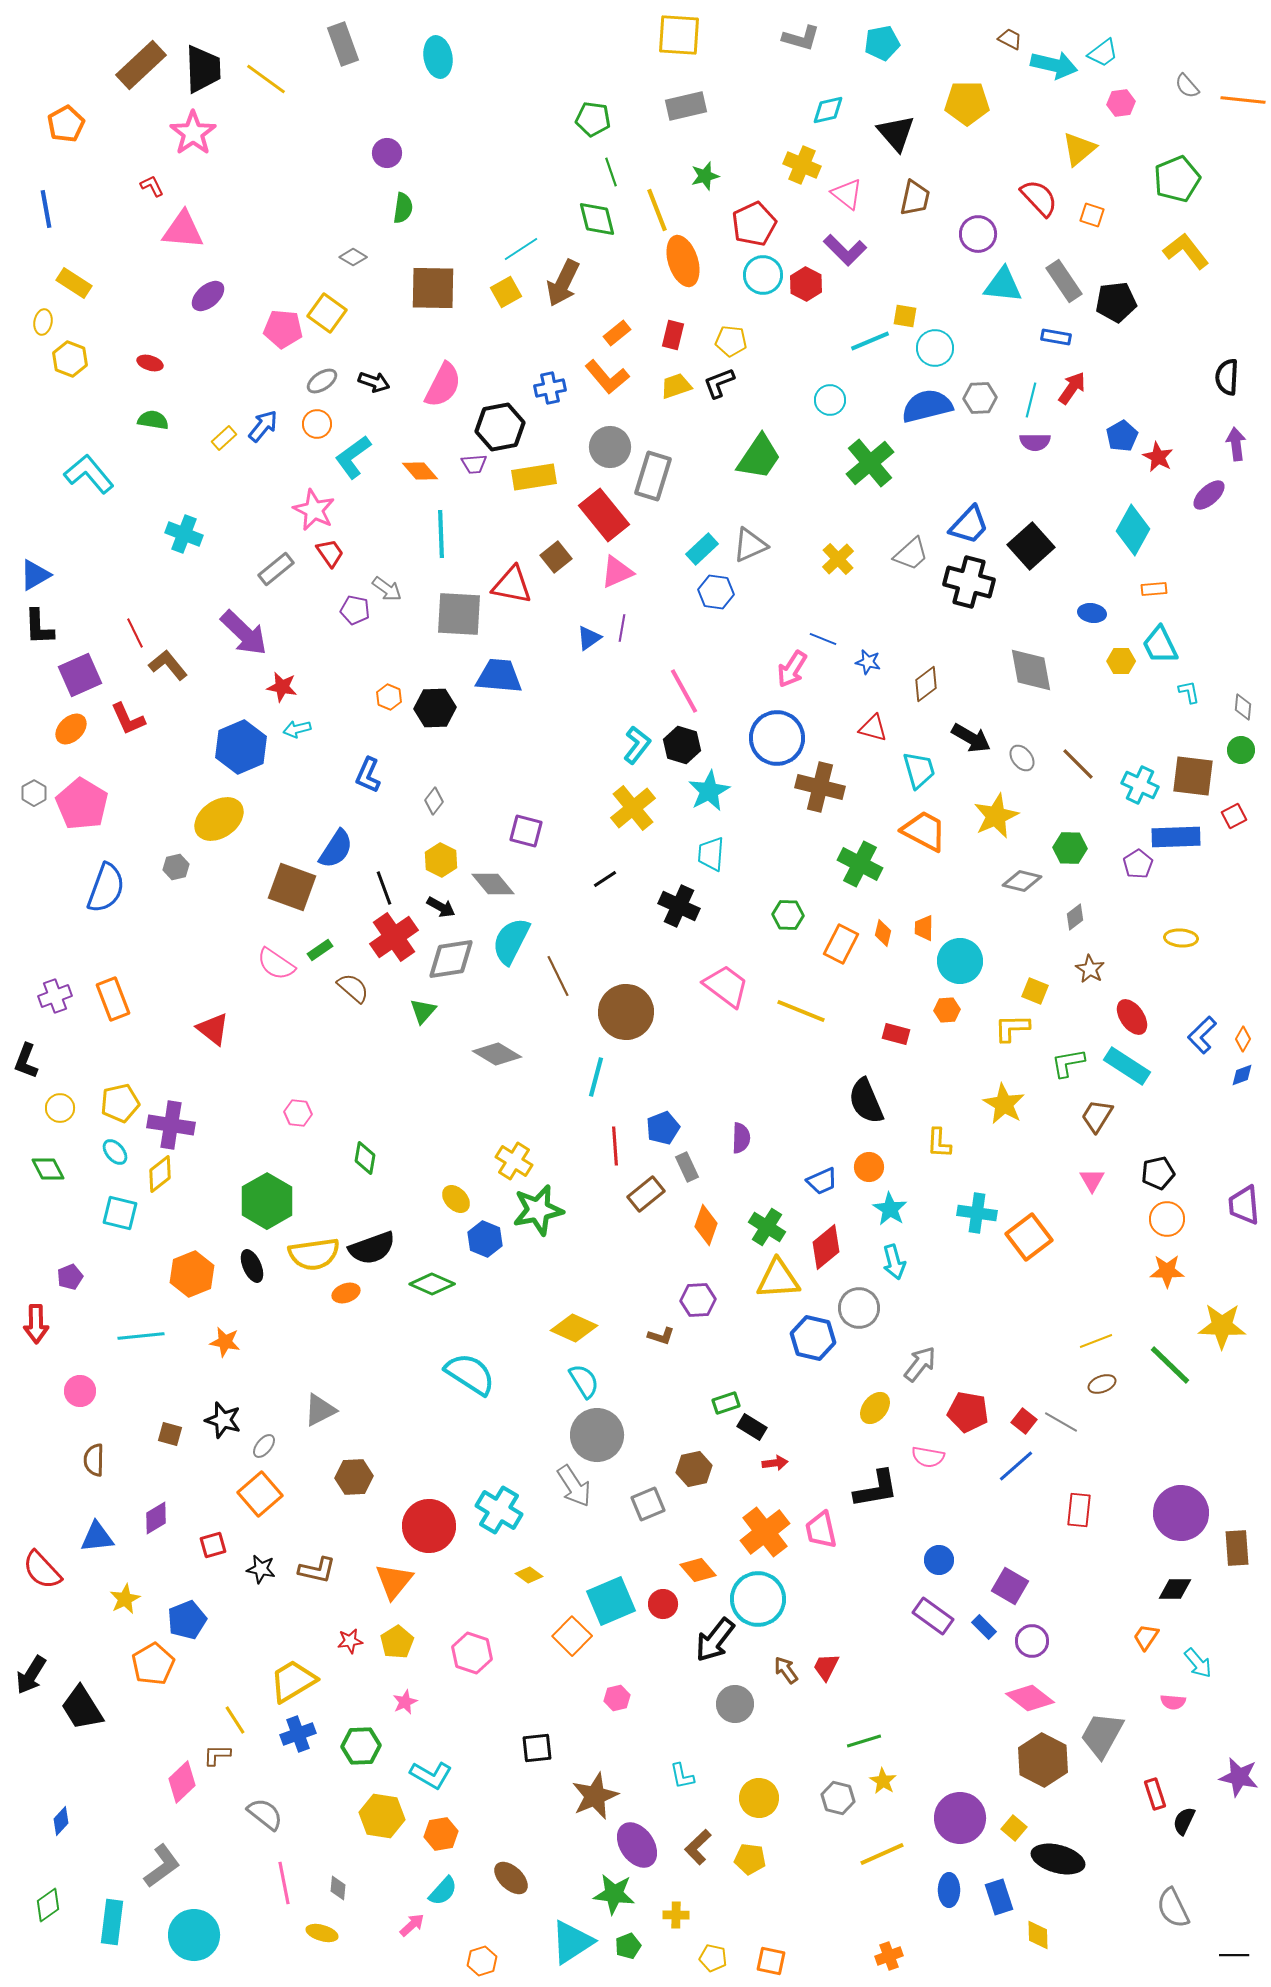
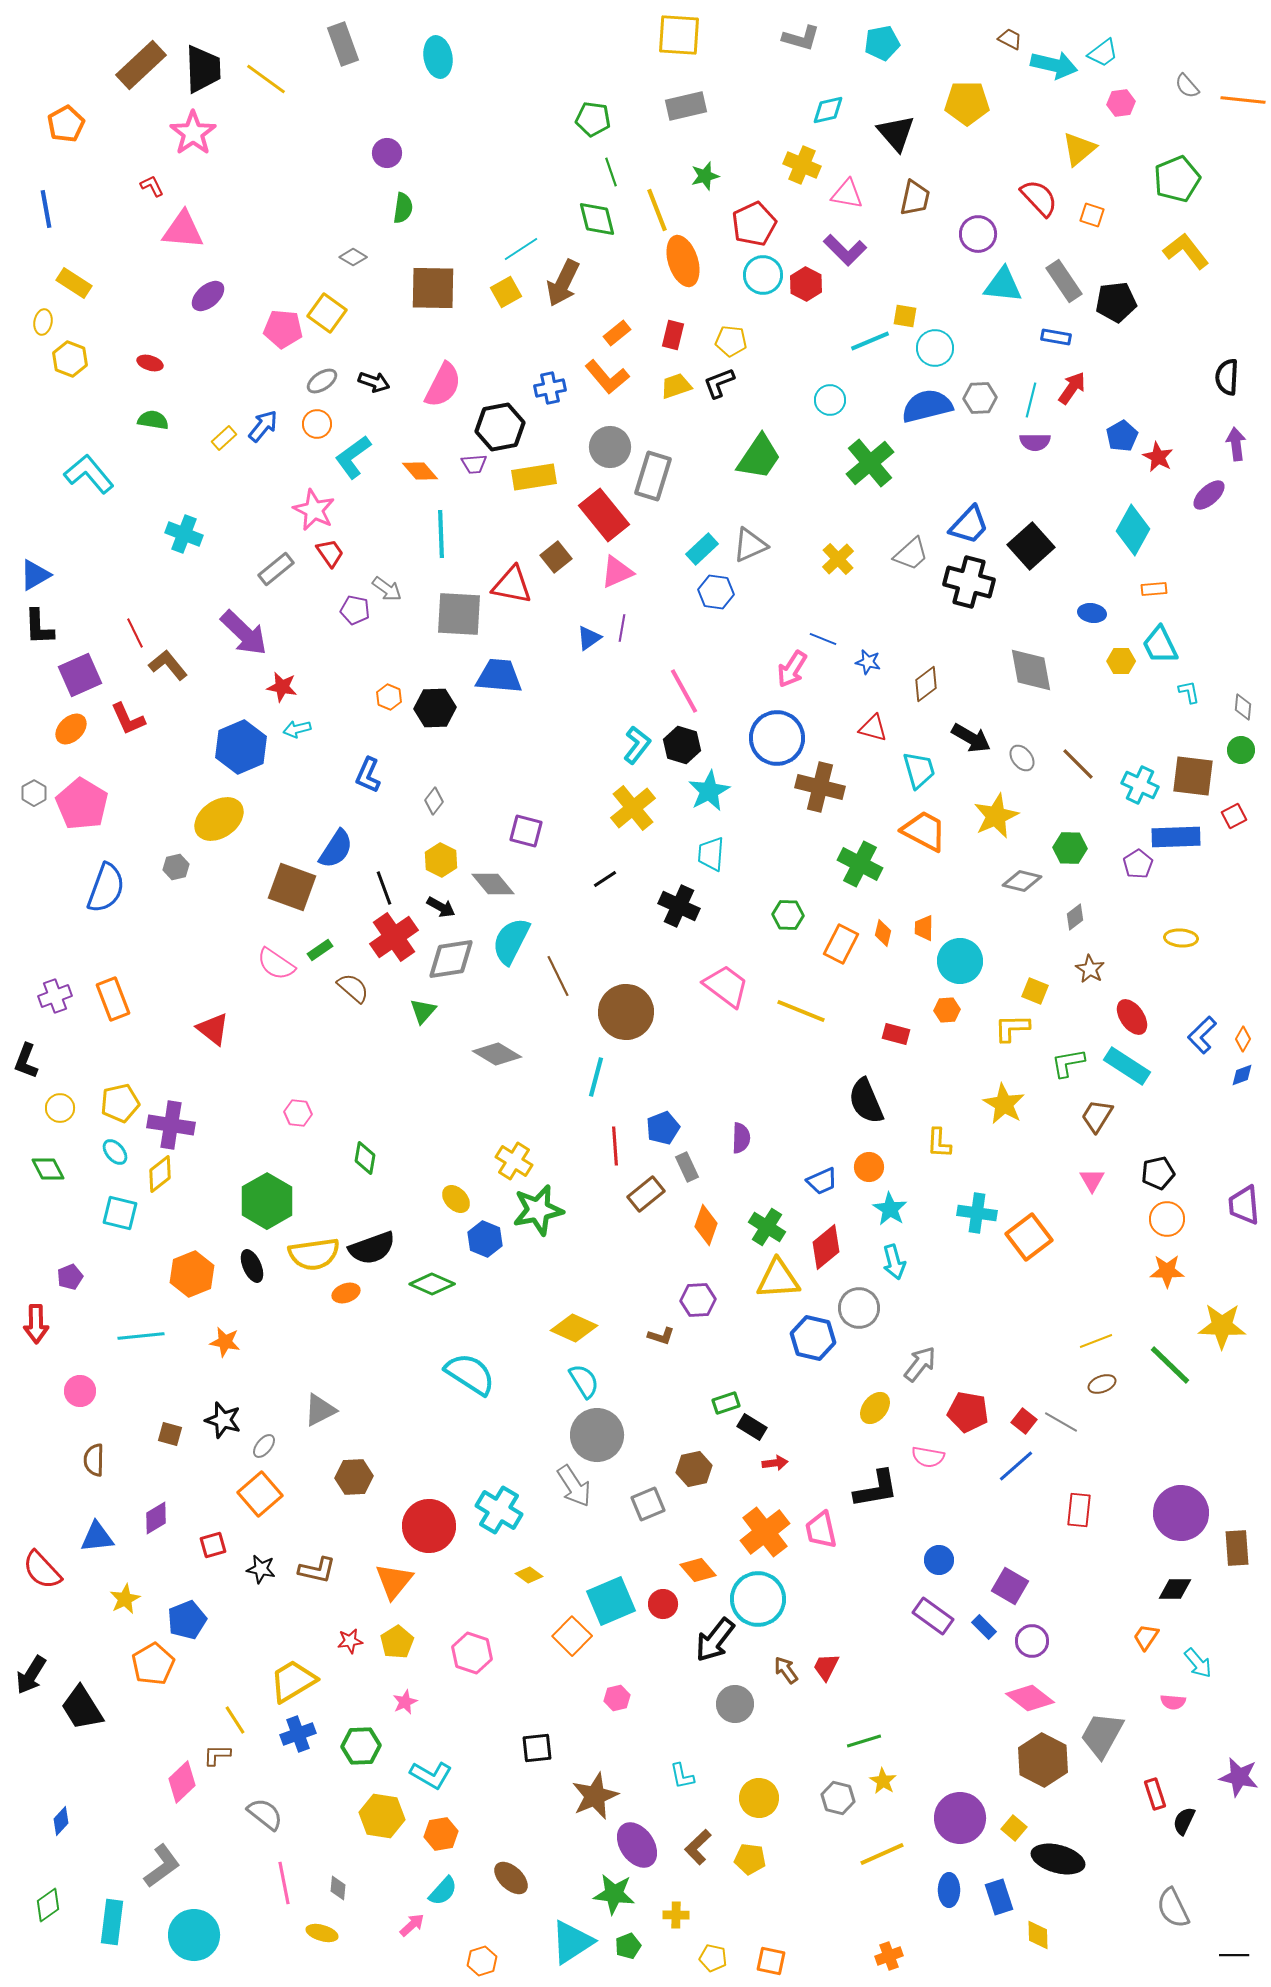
pink triangle at (847, 194): rotated 28 degrees counterclockwise
